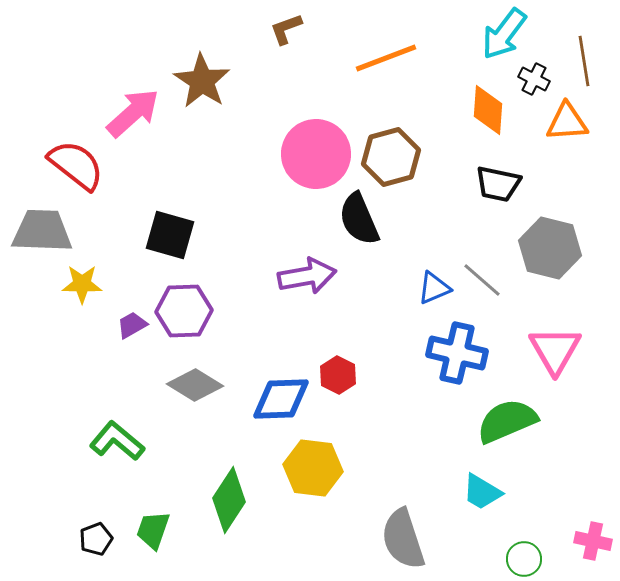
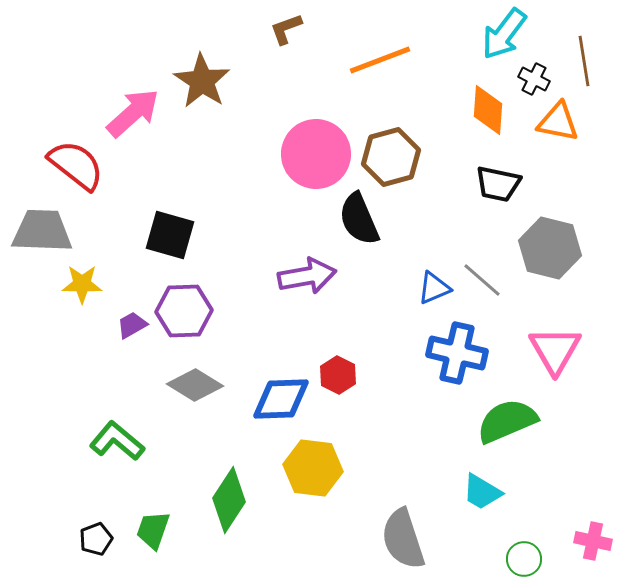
orange line: moved 6 px left, 2 px down
orange triangle: moved 9 px left; rotated 15 degrees clockwise
